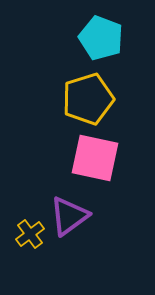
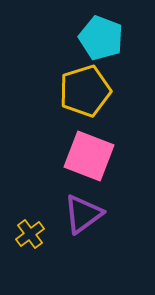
yellow pentagon: moved 3 px left, 8 px up
pink square: moved 6 px left, 2 px up; rotated 9 degrees clockwise
purple triangle: moved 14 px right, 2 px up
